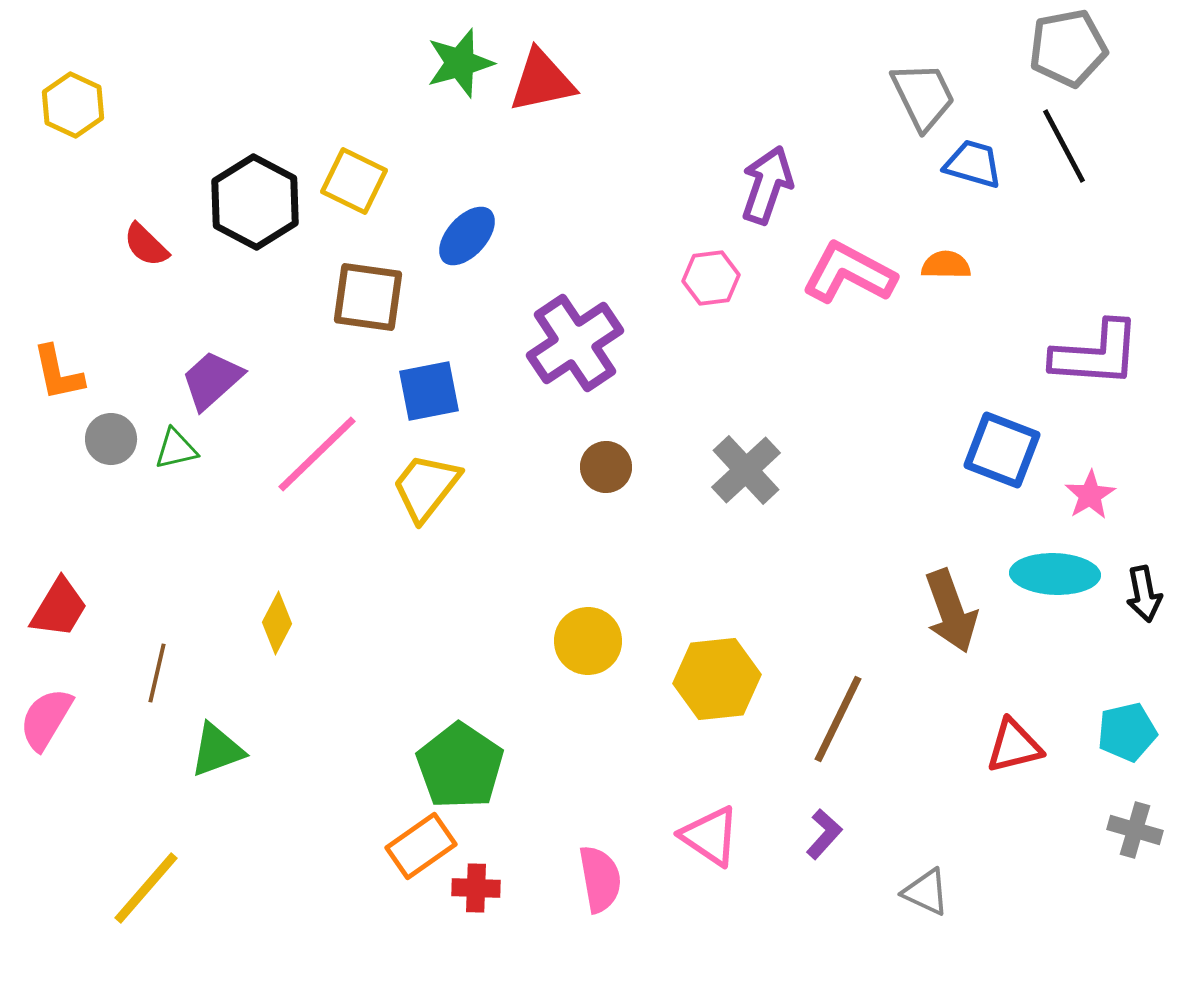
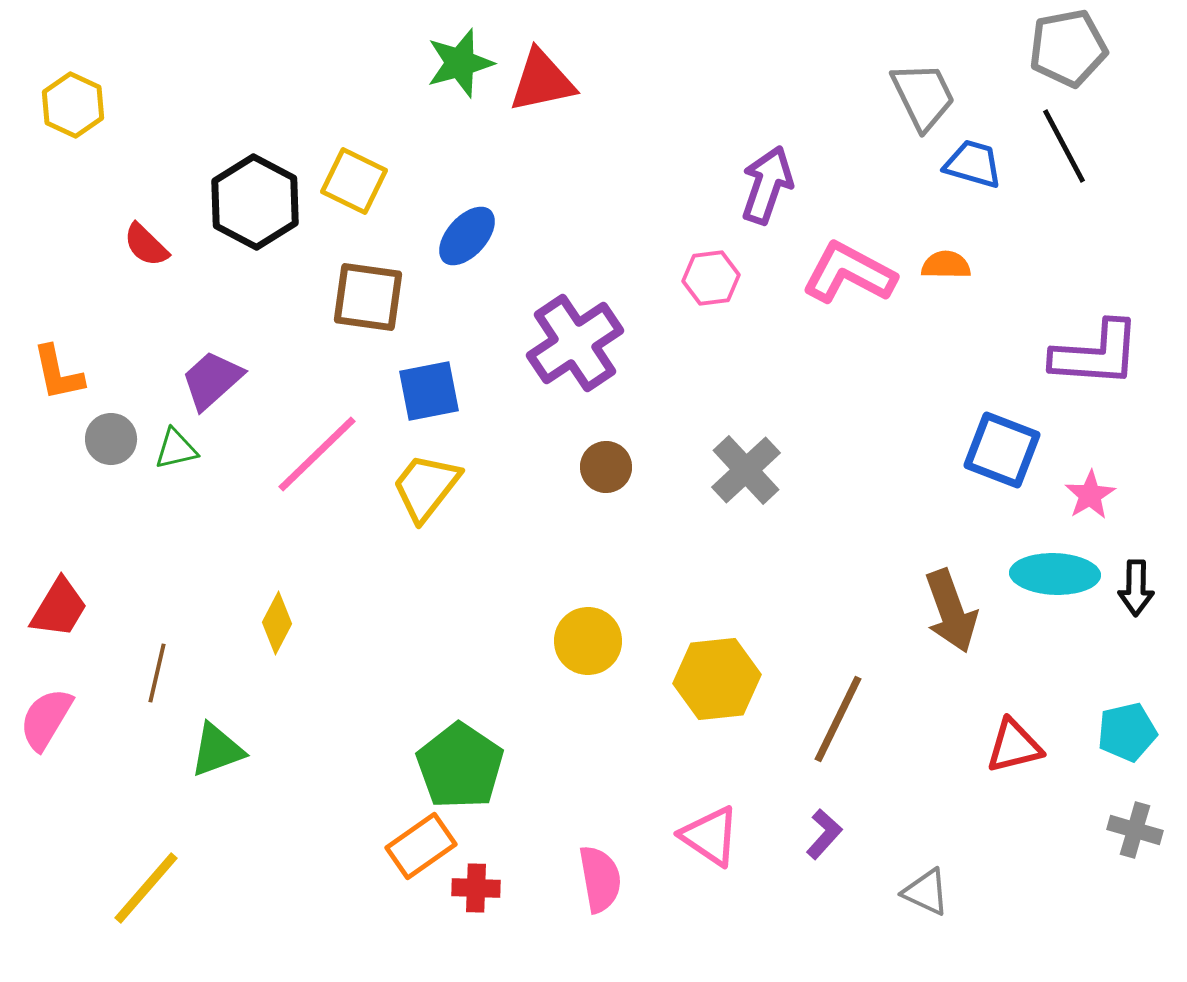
black arrow at (1144, 594): moved 8 px left, 6 px up; rotated 12 degrees clockwise
